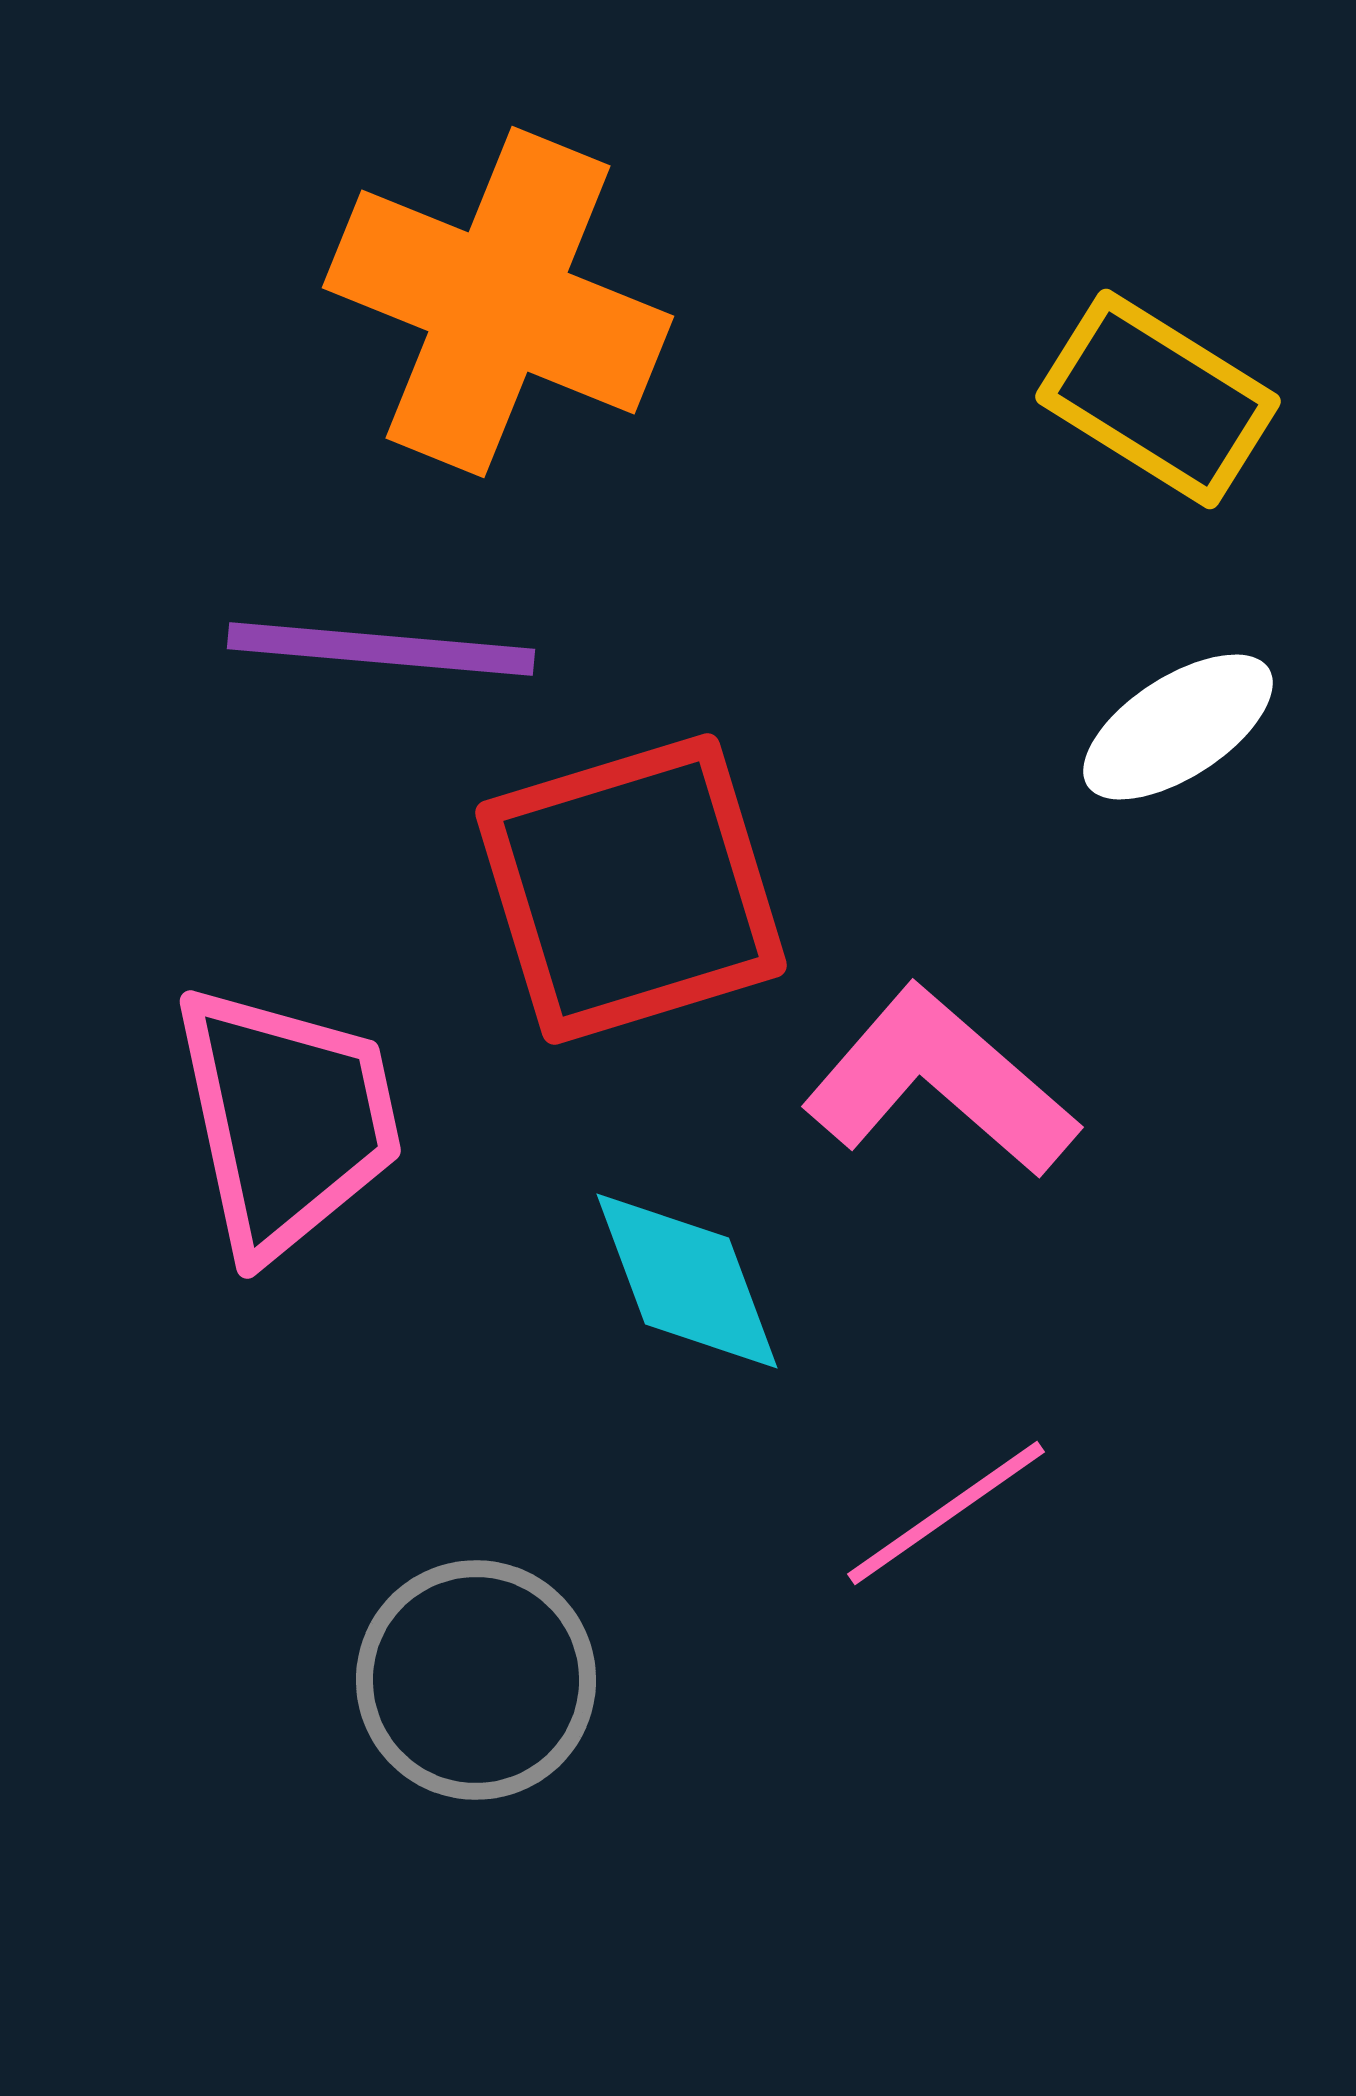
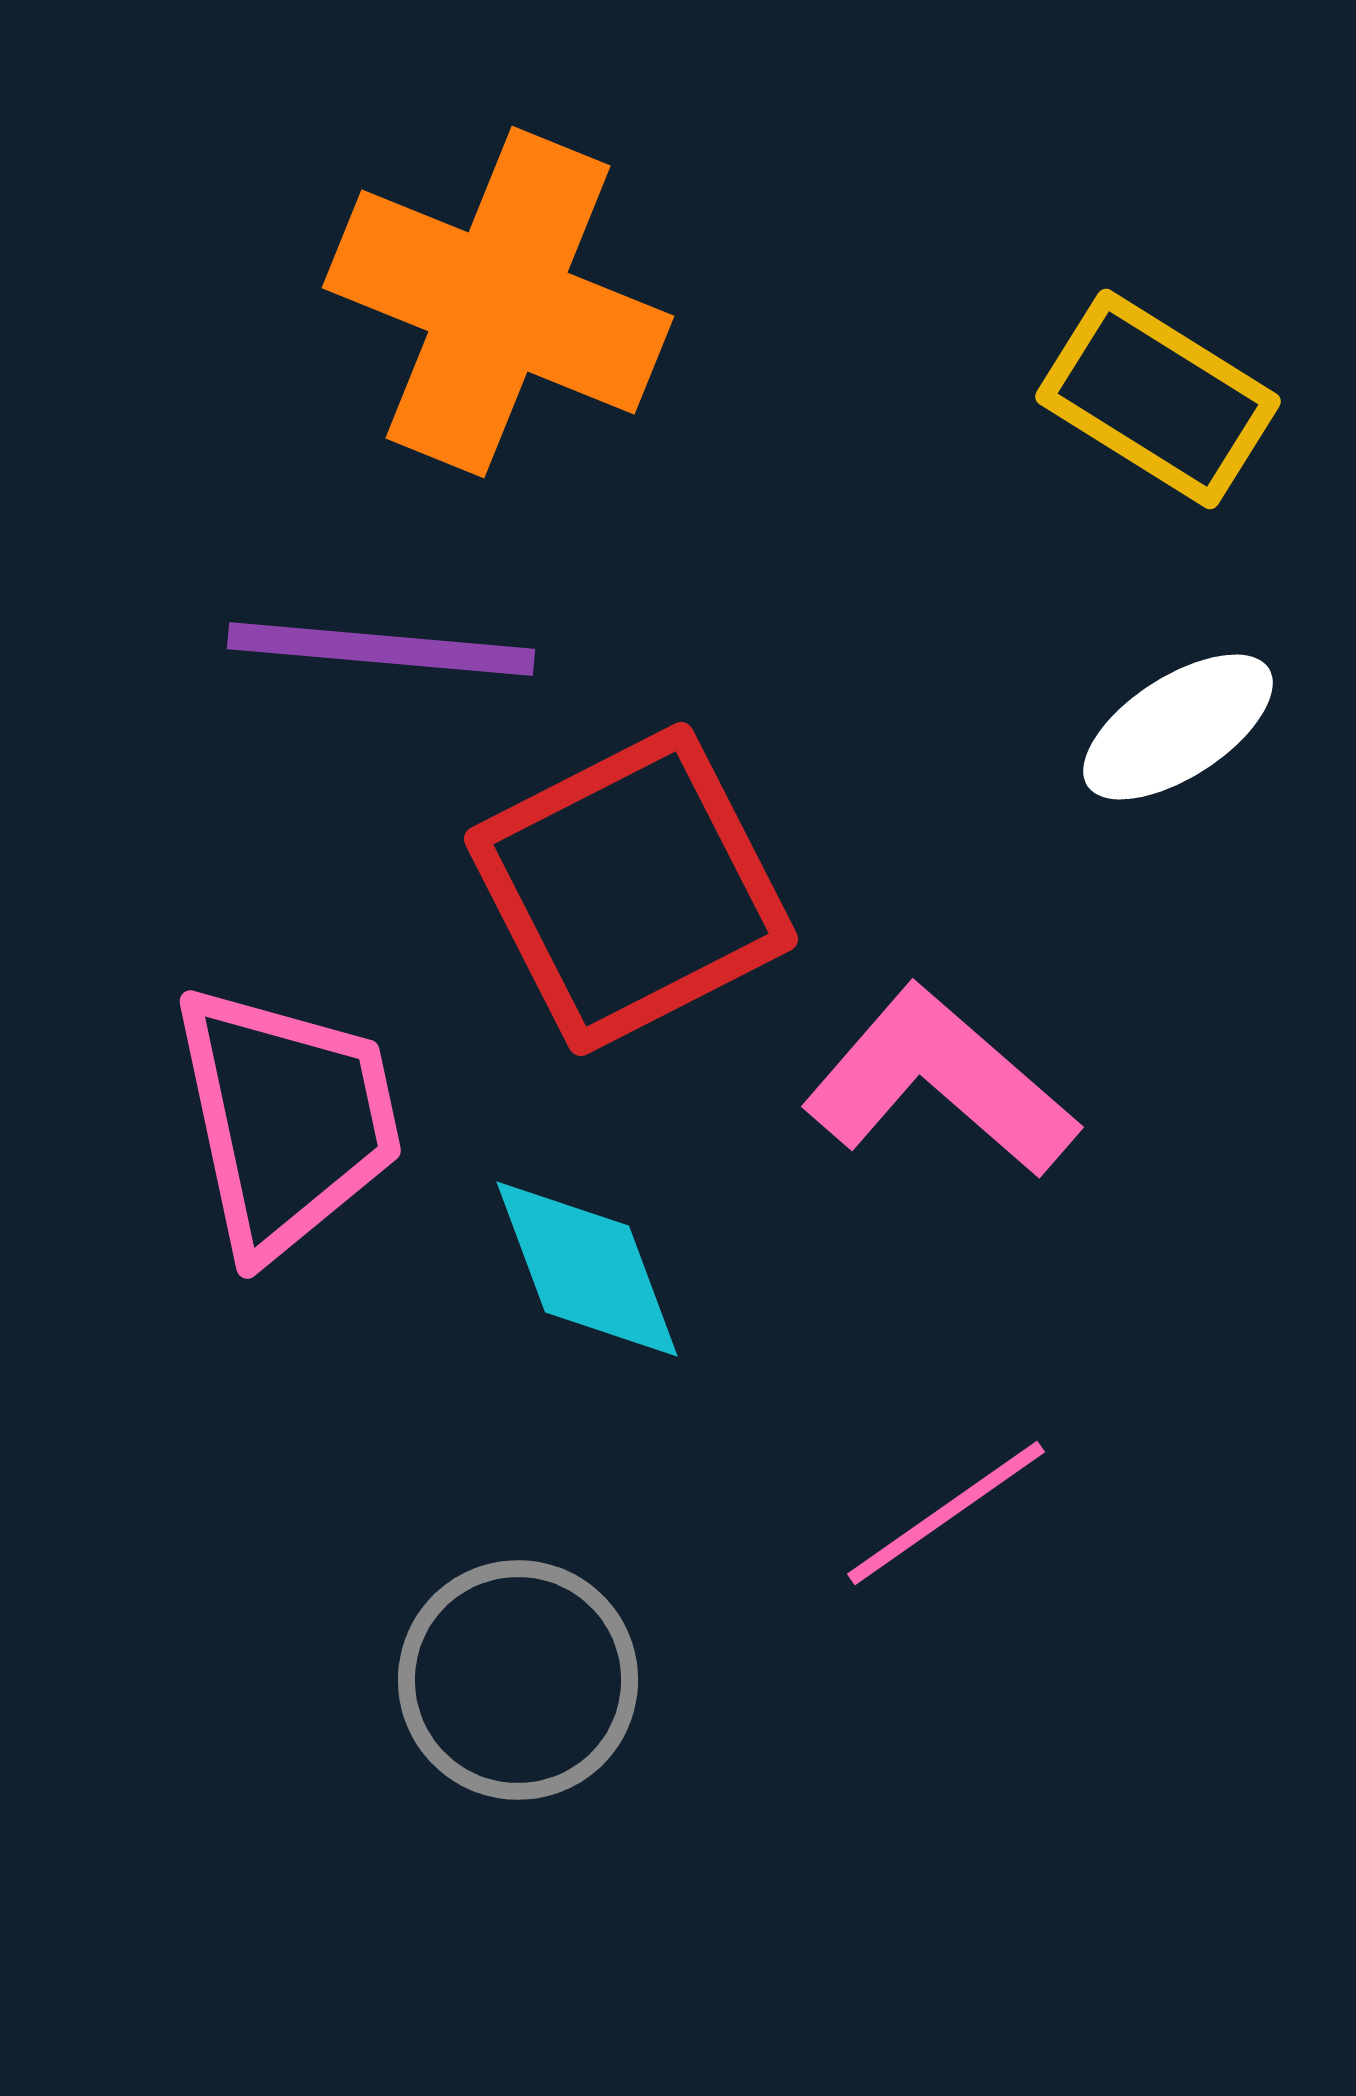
red square: rotated 10 degrees counterclockwise
cyan diamond: moved 100 px left, 12 px up
gray circle: moved 42 px right
